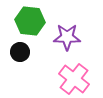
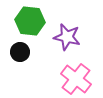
purple star: rotated 12 degrees clockwise
pink cross: moved 2 px right
